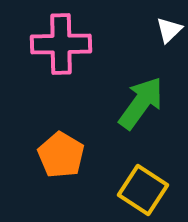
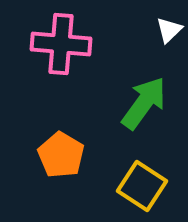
pink cross: rotated 6 degrees clockwise
green arrow: moved 3 px right
yellow square: moved 1 px left, 4 px up
